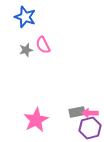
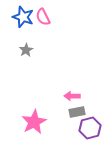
blue star: moved 2 px left
pink semicircle: moved 28 px up
gray star: rotated 16 degrees counterclockwise
pink arrow: moved 18 px left, 17 px up
pink star: moved 2 px left, 2 px down
